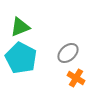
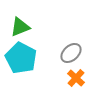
gray ellipse: moved 3 px right
orange cross: rotated 12 degrees clockwise
